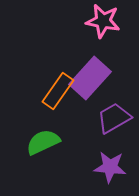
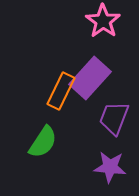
pink star: rotated 24 degrees clockwise
orange rectangle: moved 3 px right; rotated 9 degrees counterclockwise
purple trapezoid: rotated 39 degrees counterclockwise
green semicircle: rotated 148 degrees clockwise
